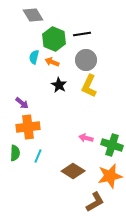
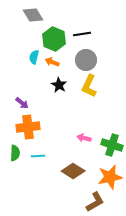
pink arrow: moved 2 px left
cyan line: rotated 64 degrees clockwise
orange star: moved 1 px down
